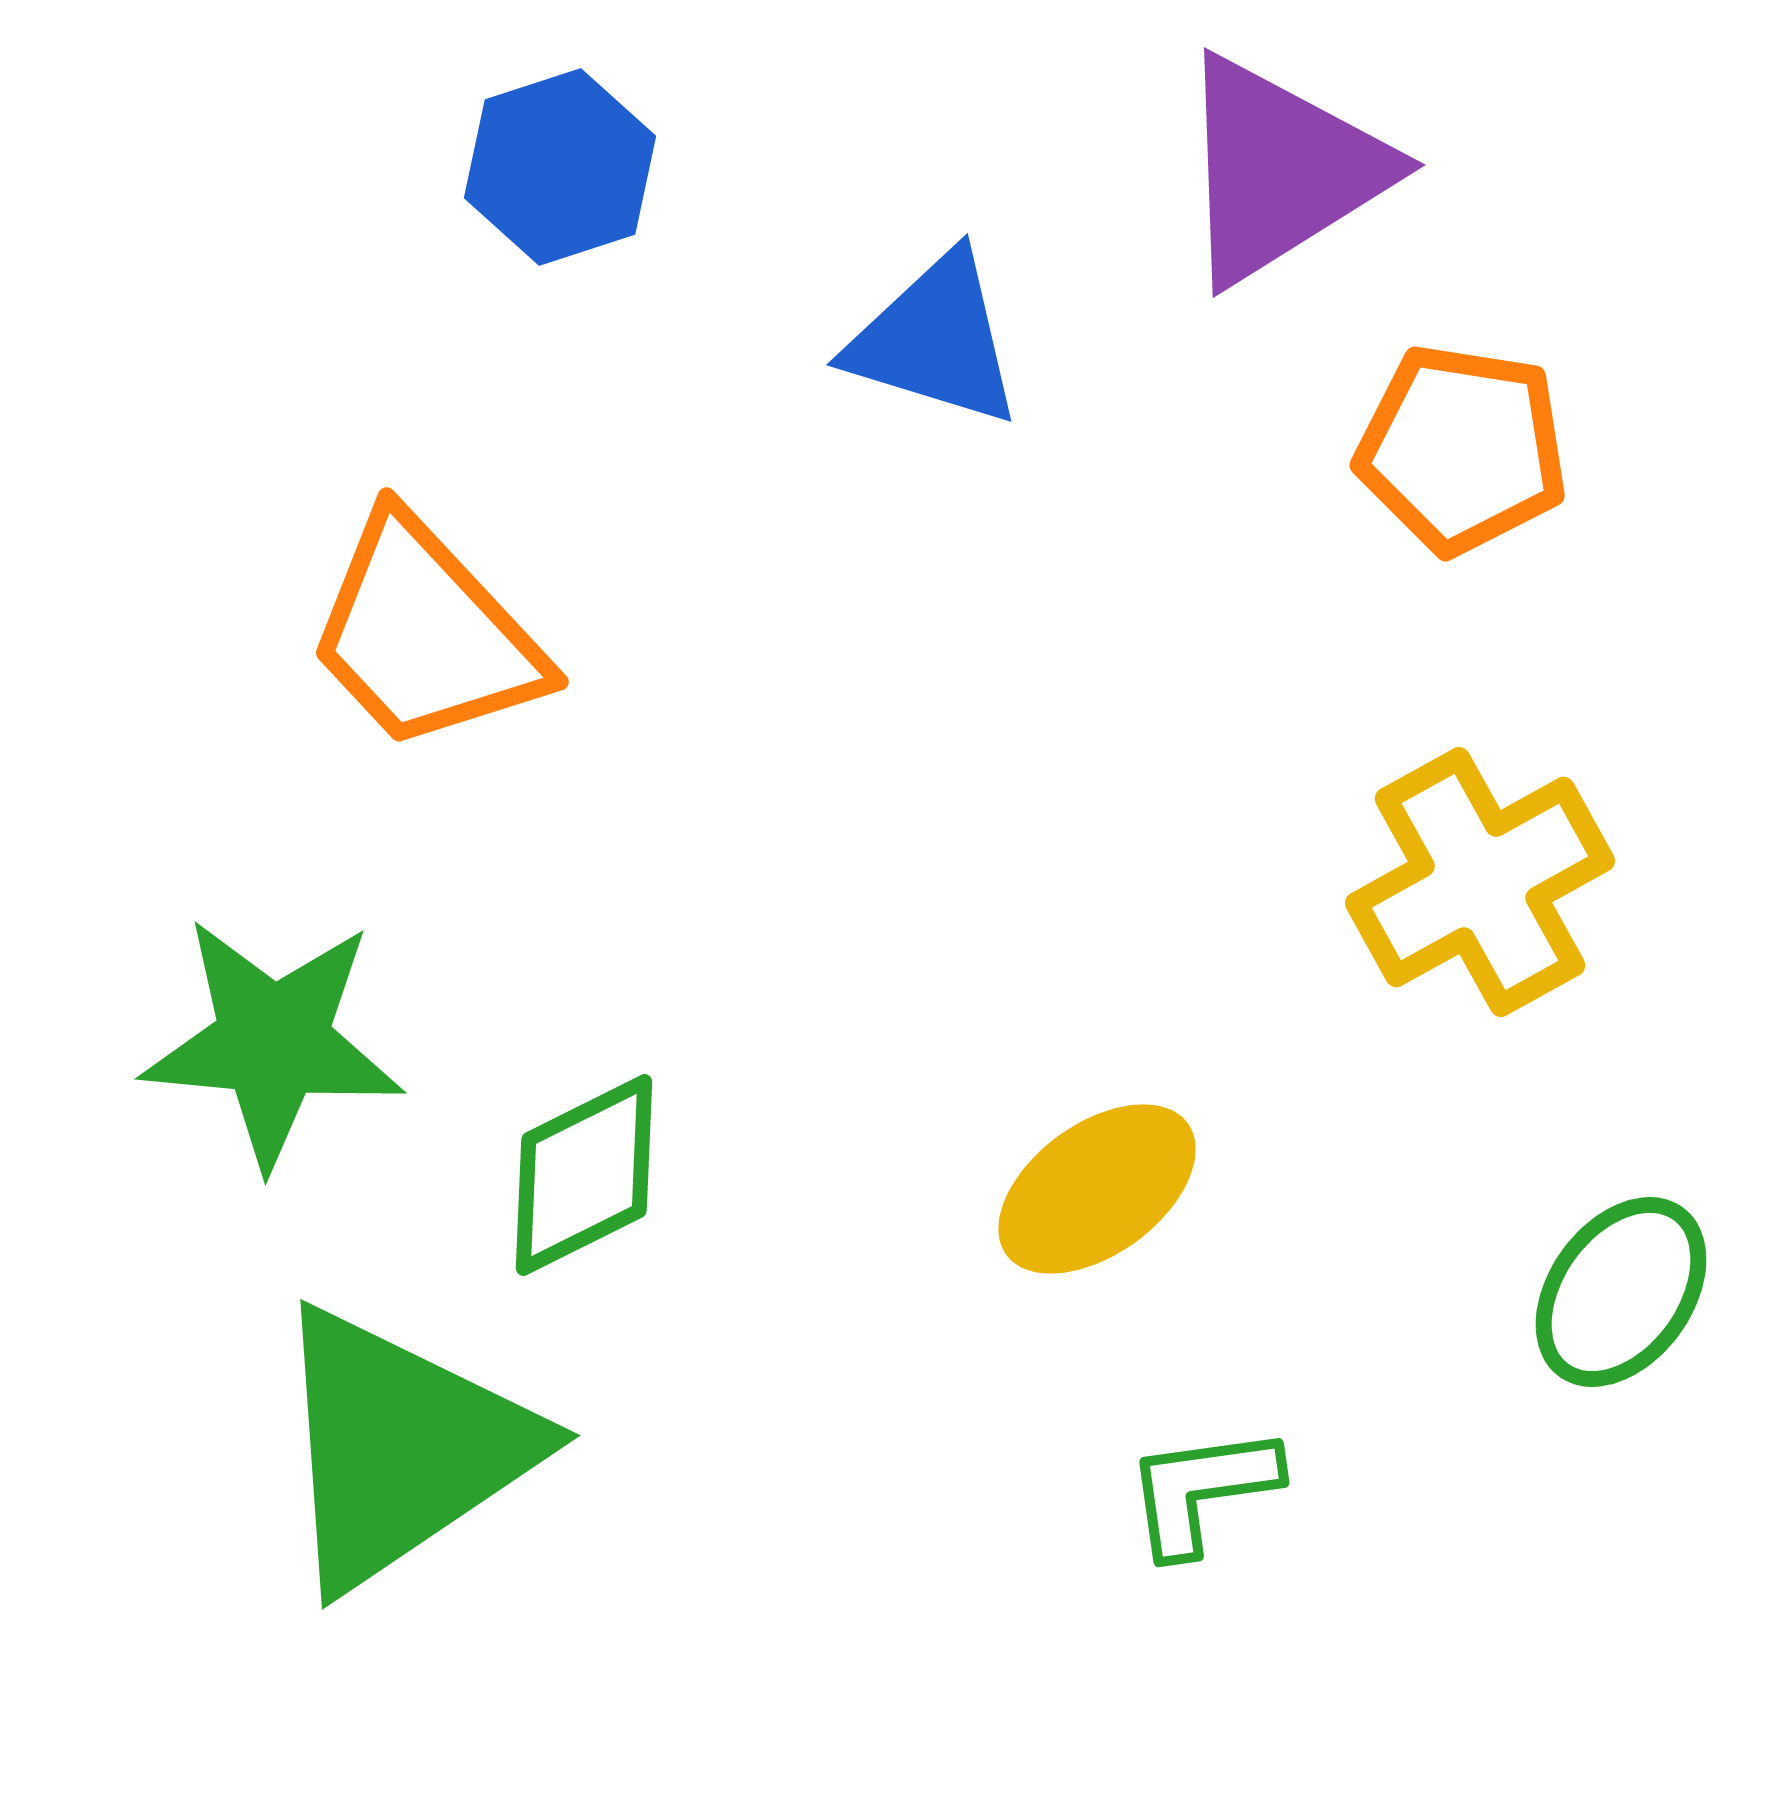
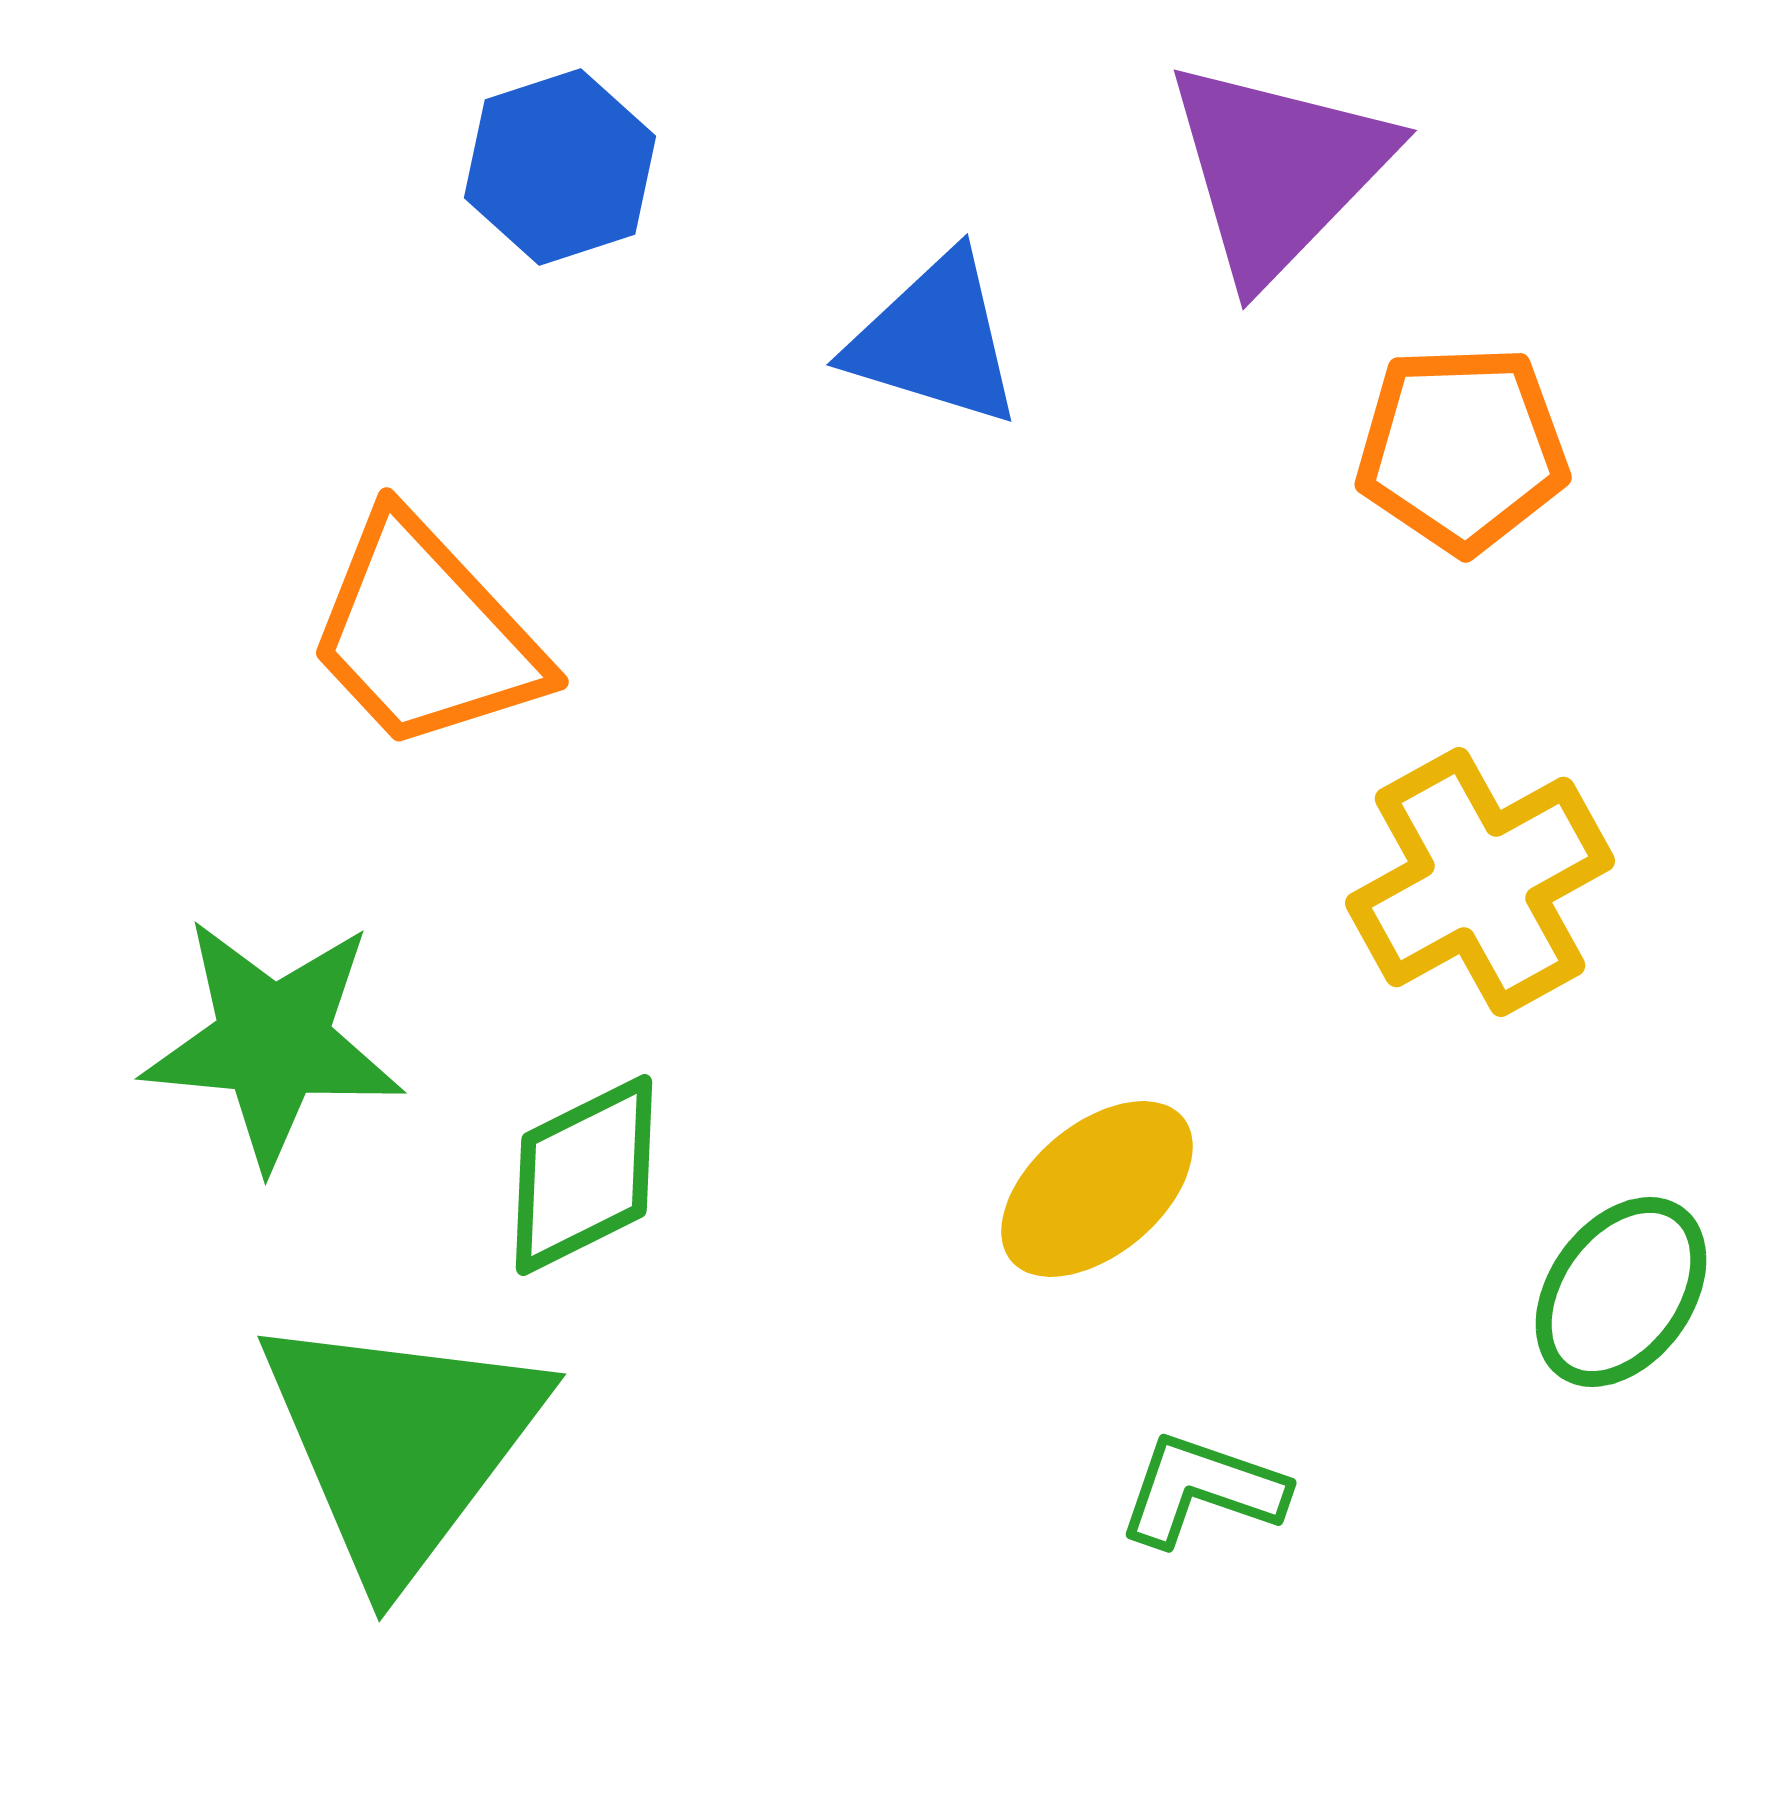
purple triangle: moved 3 px left; rotated 14 degrees counterclockwise
orange pentagon: rotated 11 degrees counterclockwise
yellow ellipse: rotated 4 degrees counterclockwise
green triangle: moved 4 px up; rotated 19 degrees counterclockwise
green L-shape: rotated 27 degrees clockwise
